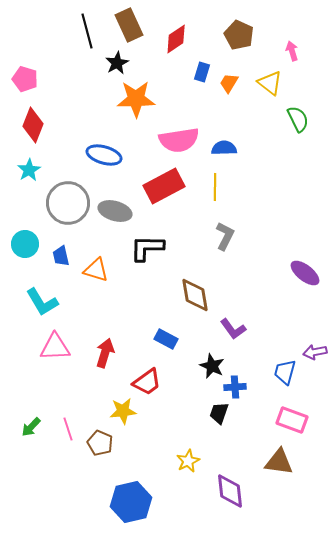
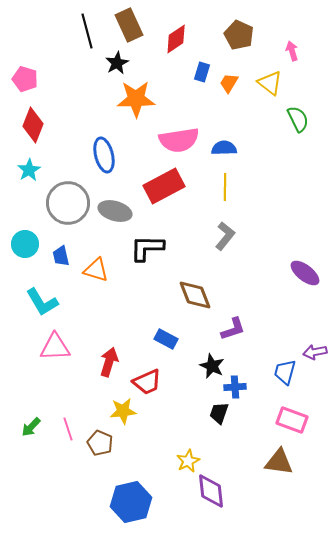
blue ellipse at (104, 155): rotated 60 degrees clockwise
yellow line at (215, 187): moved 10 px right
gray L-shape at (225, 236): rotated 12 degrees clockwise
brown diamond at (195, 295): rotated 12 degrees counterclockwise
purple L-shape at (233, 329): rotated 72 degrees counterclockwise
red arrow at (105, 353): moved 4 px right, 9 px down
red trapezoid at (147, 382): rotated 12 degrees clockwise
purple diamond at (230, 491): moved 19 px left
